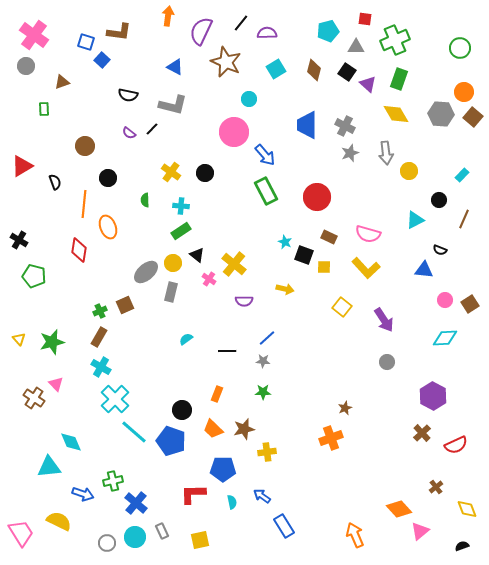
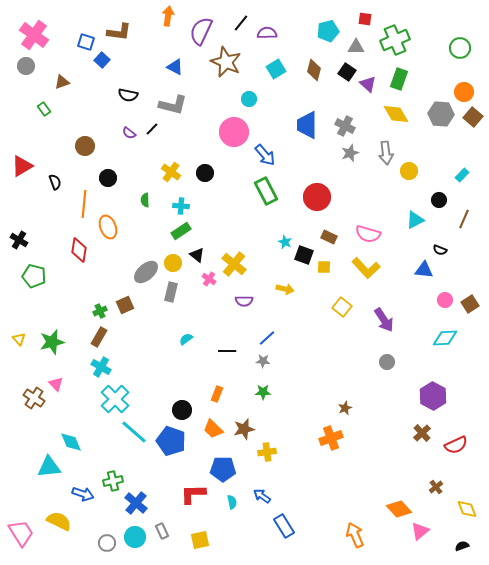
green rectangle at (44, 109): rotated 32 degrees counterclockwise
